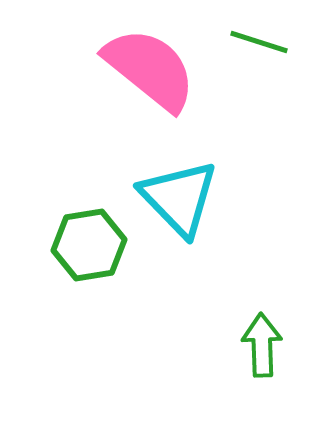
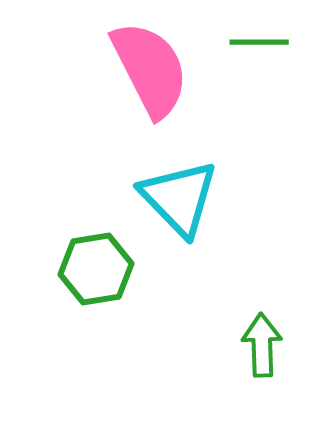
green line: rotated 18 degrees counterclockwise
pink semicircle: rotated 24 degrees clockwise
green hexagon: moved 7 px right, 24 px down
